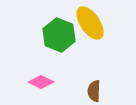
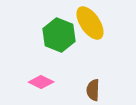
brown semicircle: moved 1 px left, 1 px up
